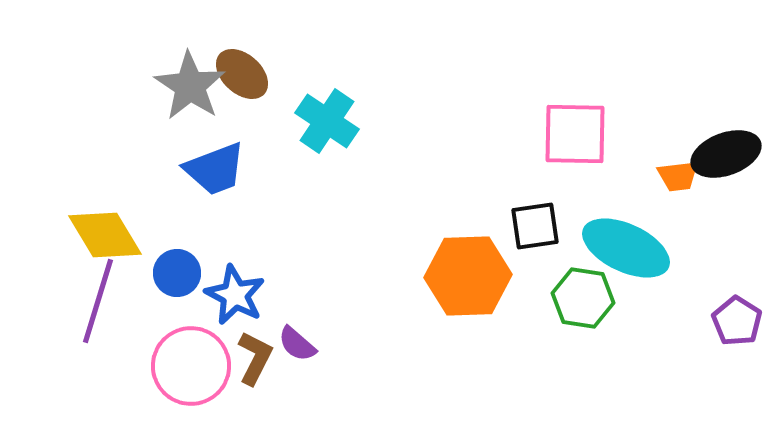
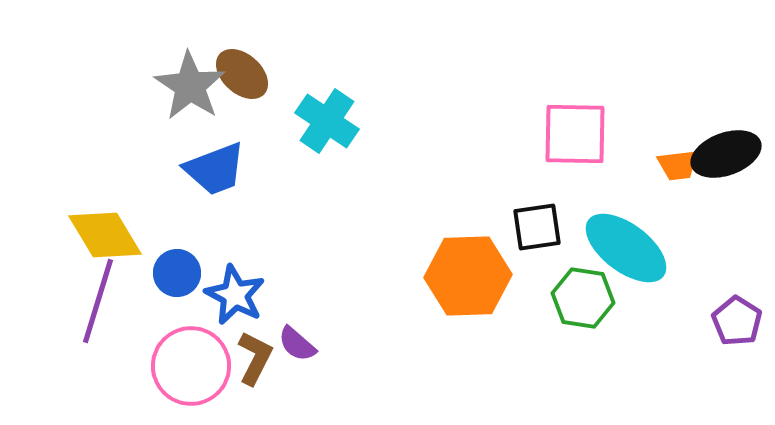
orange trapezoid: moved 11 px up
black square: moved 2 px right, 1 px down
cyan ellipse: rotated 12 degrees clockwise
